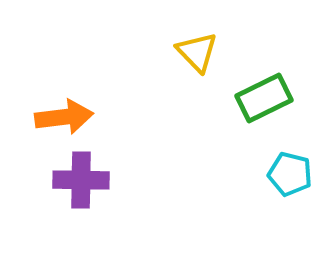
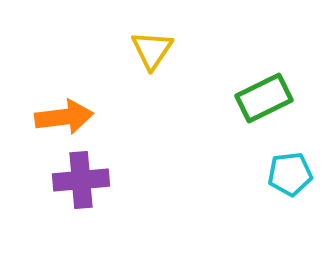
yellow triangle: moved 45 px left, 2 px up; rotated 18 degrees clockwise
cyan pentagon: rotated 21 degrees counterclockwise
purple cross: rotated 6 degrees counterclockwise
